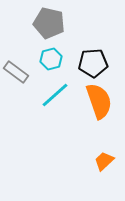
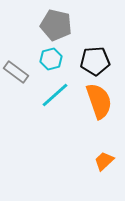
gray pentagon: moved 7 px right, 2 px down
black pentagon: moved 2 px right, 2 px up
